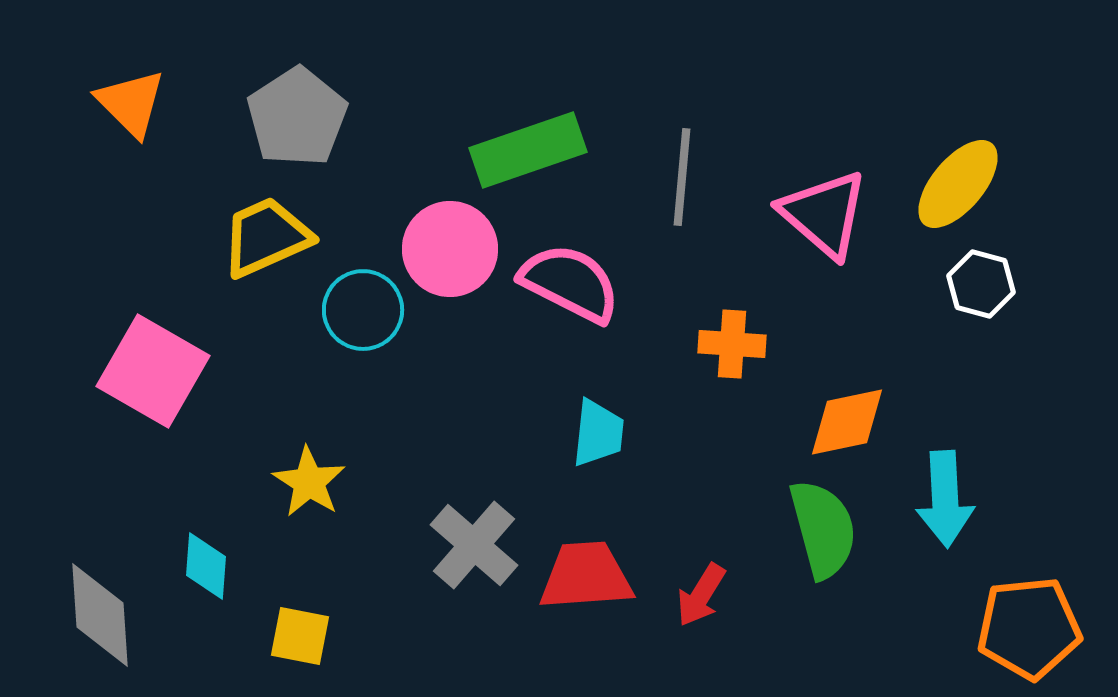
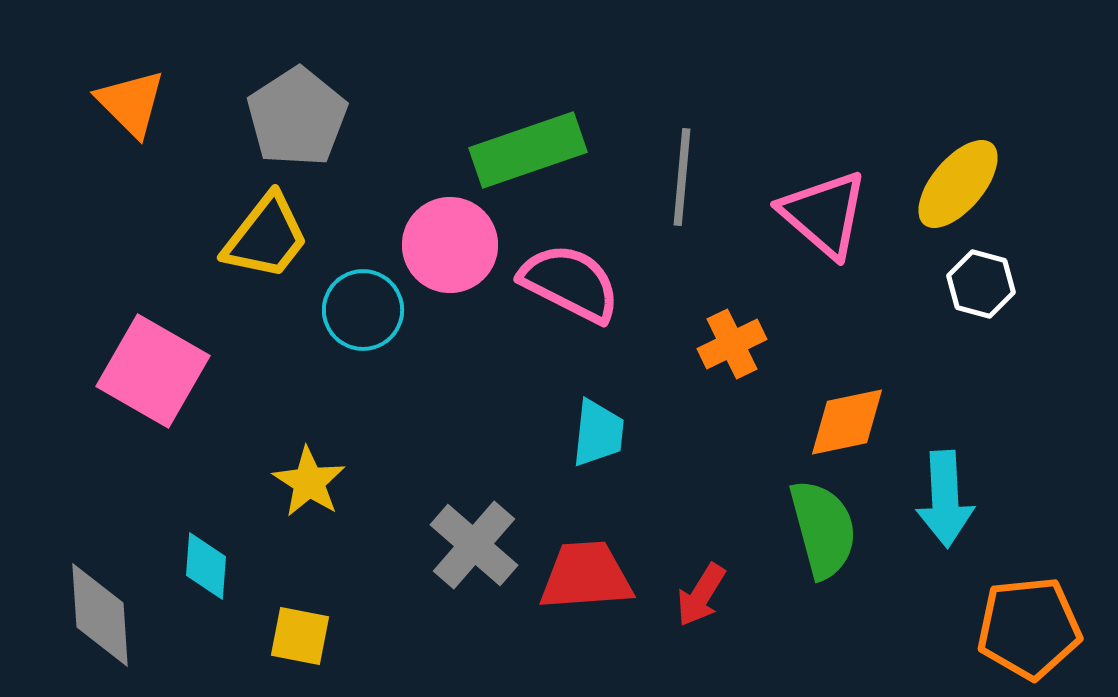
yellow trapezoid: rotated 152 degrees clockwise
pink circle: moved 4 px up
orange cross: rotated 30 degrees counterclockwise
